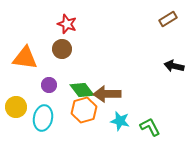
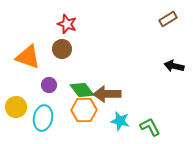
orange triangle: moved 3 px right, 1 px up; rotated 12 degrees clockwise
orange hexagon: rotated 15 degrees clockwise
